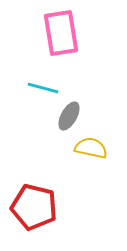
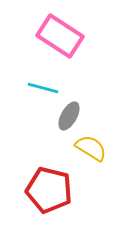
pink rectangle: moved 1 px left, 3 px down; rotated 48 degrees counterclockwise
yellow semicircle: rotated 20 degrees clockwise
red pentagon: moved 15 px right, 17 px up
